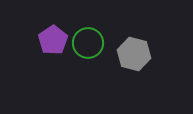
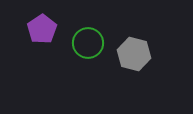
purple pentagon: moved 11 px left, 11 px up
